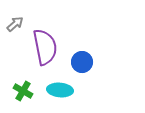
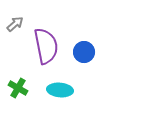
purple semicircle: moved 1 px right, 1 px up
blue circle: moved 2 px right, 10 px up
green cross: moved 5 px left, 3 px up
